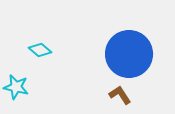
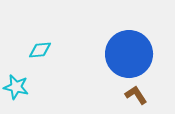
cyan diamond: rotated 45 degrees counterclockwise
brown L-shape: moved 16 px right
